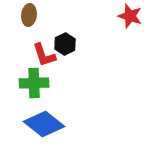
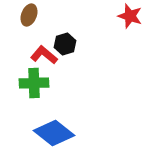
brown ellipse: rotated 15 degrees clockwise
black hexagon: rotated 10 degrees clockwise
red L-shape: rotated 148 degrees clockwise
blue diamond: moved 10 px right, 9 px down
